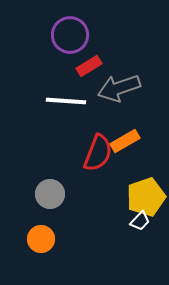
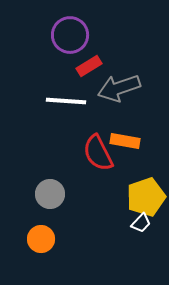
orange rectangle: rotated 40 degrees clockwise
red semicircle: rotated 132 degrees clockwise
white trapezoid: moved 1 px right, 2 px down
